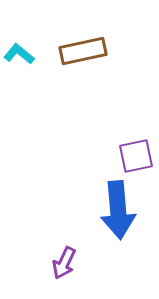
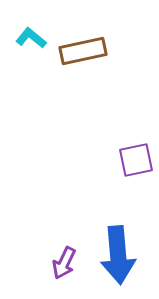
cyan L-shape: moved 12 px right, 16 px up
purple square: moved 4 px down
blue arrow: moved 45 px down
